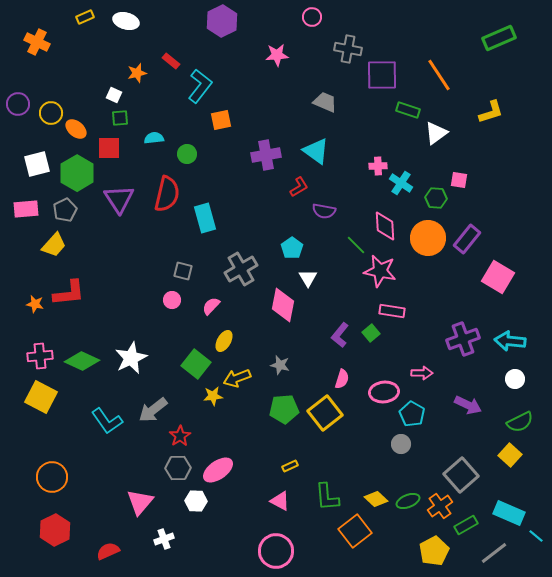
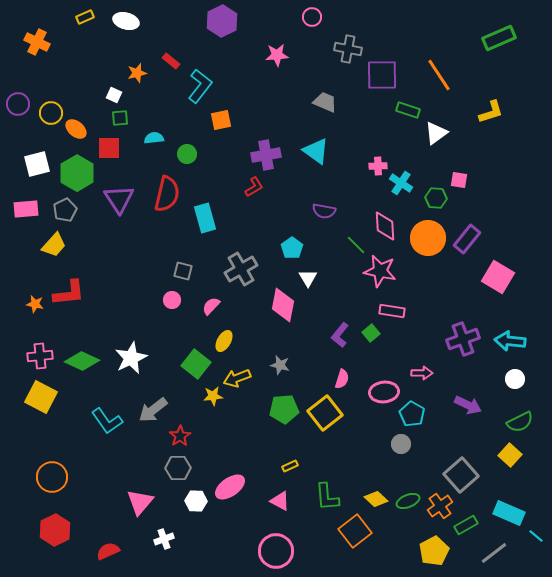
red L-shape at (299, 187): moved 45 px left
pink ellipse at (218, 470): moved 12 px right, 17 px down
